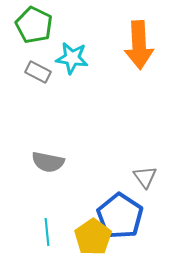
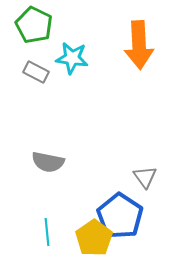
gray rectangle: moved 2 px left
yellow pentagon: moved 1 px right, 1 px down
